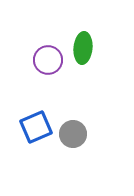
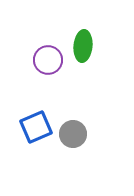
green ellipse: moved 2 px up
